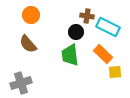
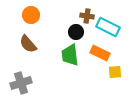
orange rectangle: moved 3 px left, 1 px up; rotated 18 degrees counterclockwise
